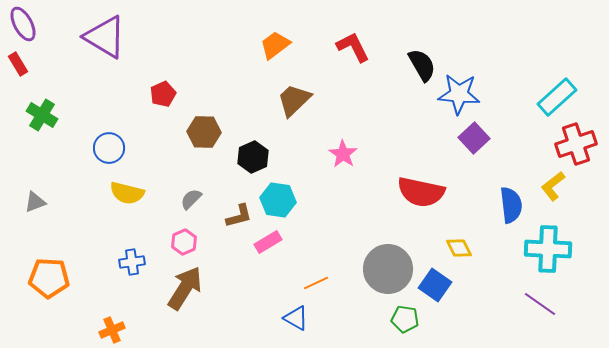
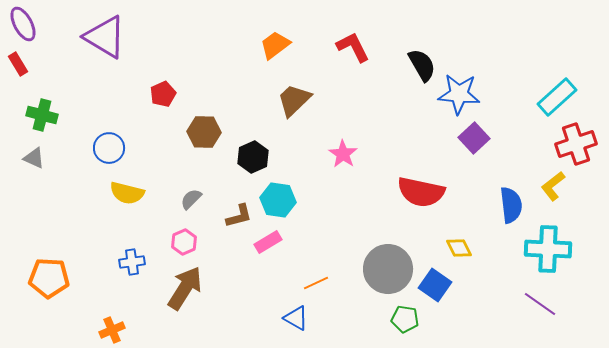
green cross: rotated 16 degrees counterclockwise
gray triangle: moved 1 px left, 44 px up; rotated 45 degrees clockwise
